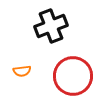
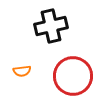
black cross: rotated 8 degrees clockwise
